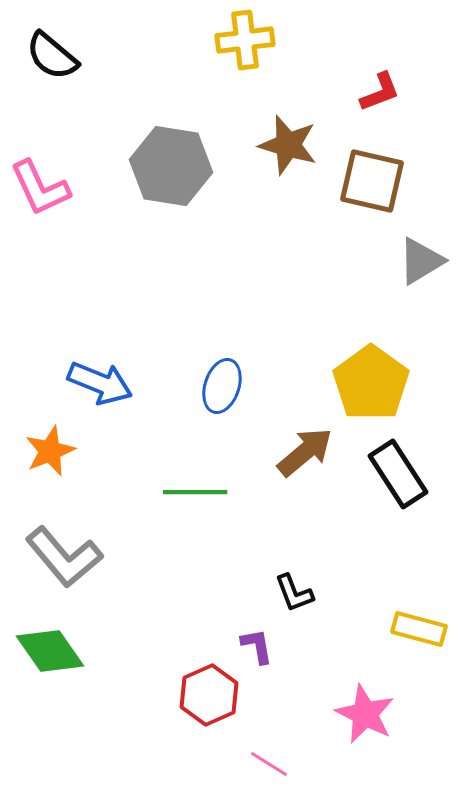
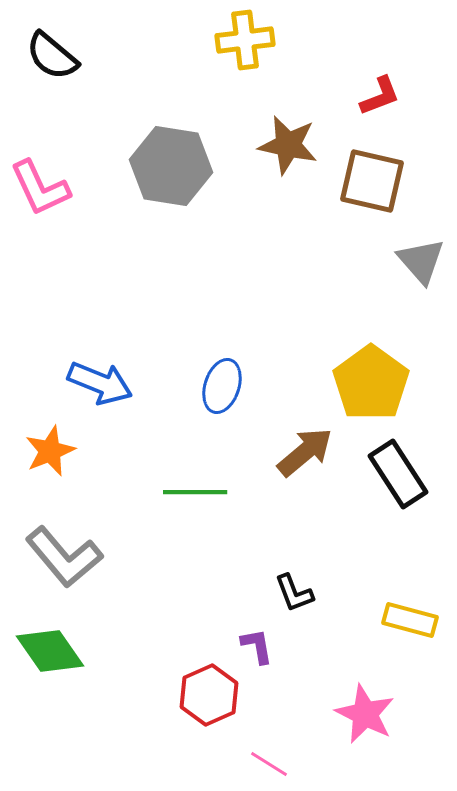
red L-shape: moved 4 px down
brown star: rotated 4 degrees counterclockwise
gray triangle: rotated 40 degrees counterclockwise
yellow rectangle: moved 9 px left, 9 px up
